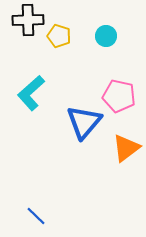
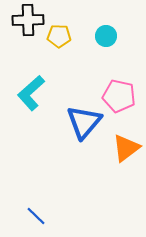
yellow pentagon: rotated 15 degrees counterclockwise
